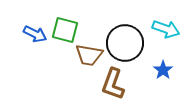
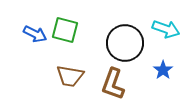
brown trapezoid: moved 19 px left, 21 px down
